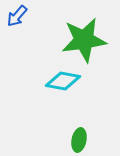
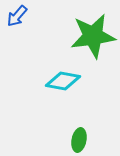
green star: moved 9 px right, 4 px up
